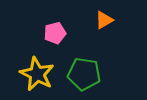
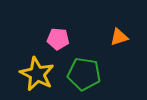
orange triangle: moved 15 px right, 17 px down; rotated 12 degrees clockwise
pink pentagon: moved 3 px right, 6 px down; rotated 20 degrees clockwise
